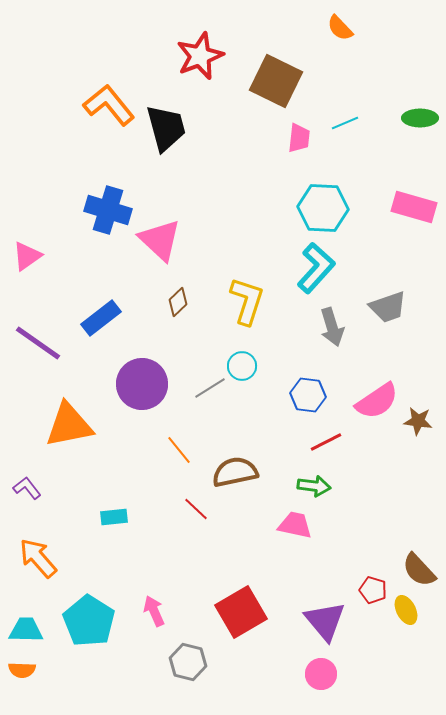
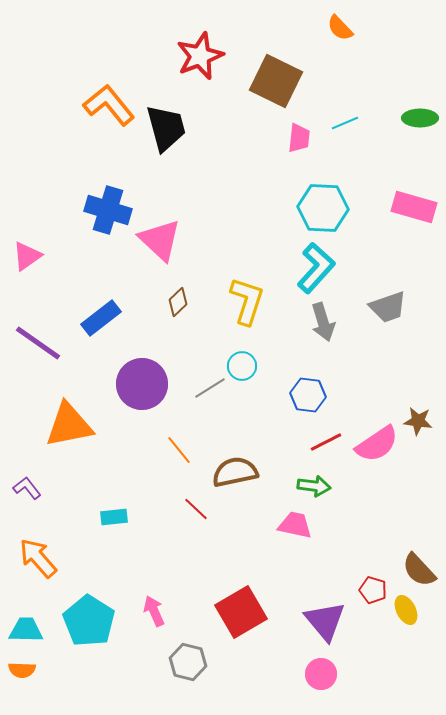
gray arrow at (332, 327): moved 9 px left, 5 px up
pink semicircle at (377, 401): moved 43 px down
